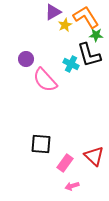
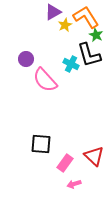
green star: rotated 24 degrees clockwise
pink arrow: moved 2 px right, 2 px up
